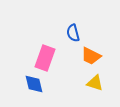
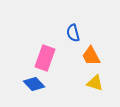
orange trapezoid: rotated 35 degrees clockwise
blue diamond: rotated 30 degrees counterclockwise
